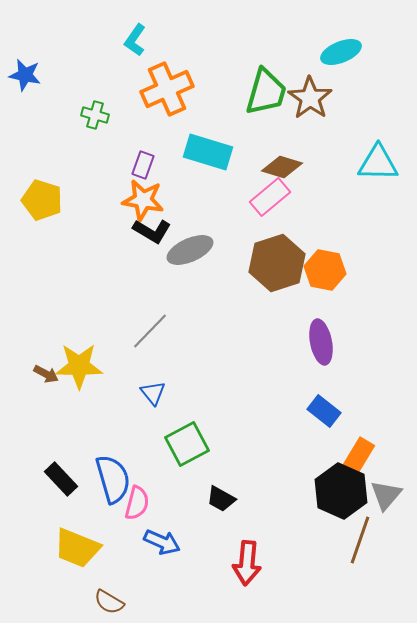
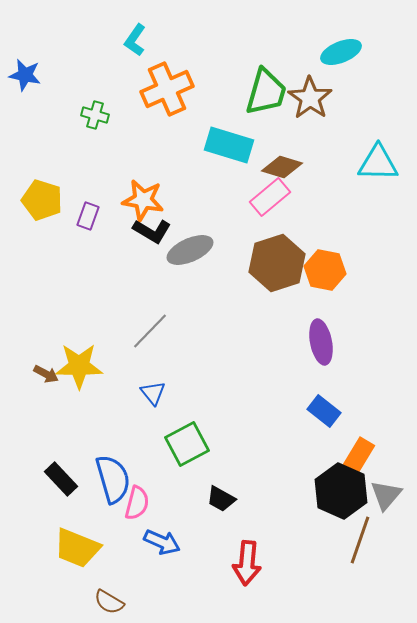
cyan rectangle: moved 21 px right, 7 px up
purple rectangle: moved 55 px left, 51 px down
